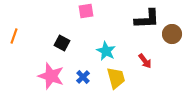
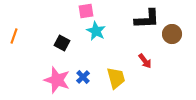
cyan star: moved 10 px left, 20 px up
pink star: moved 6 px right, 4 px down
